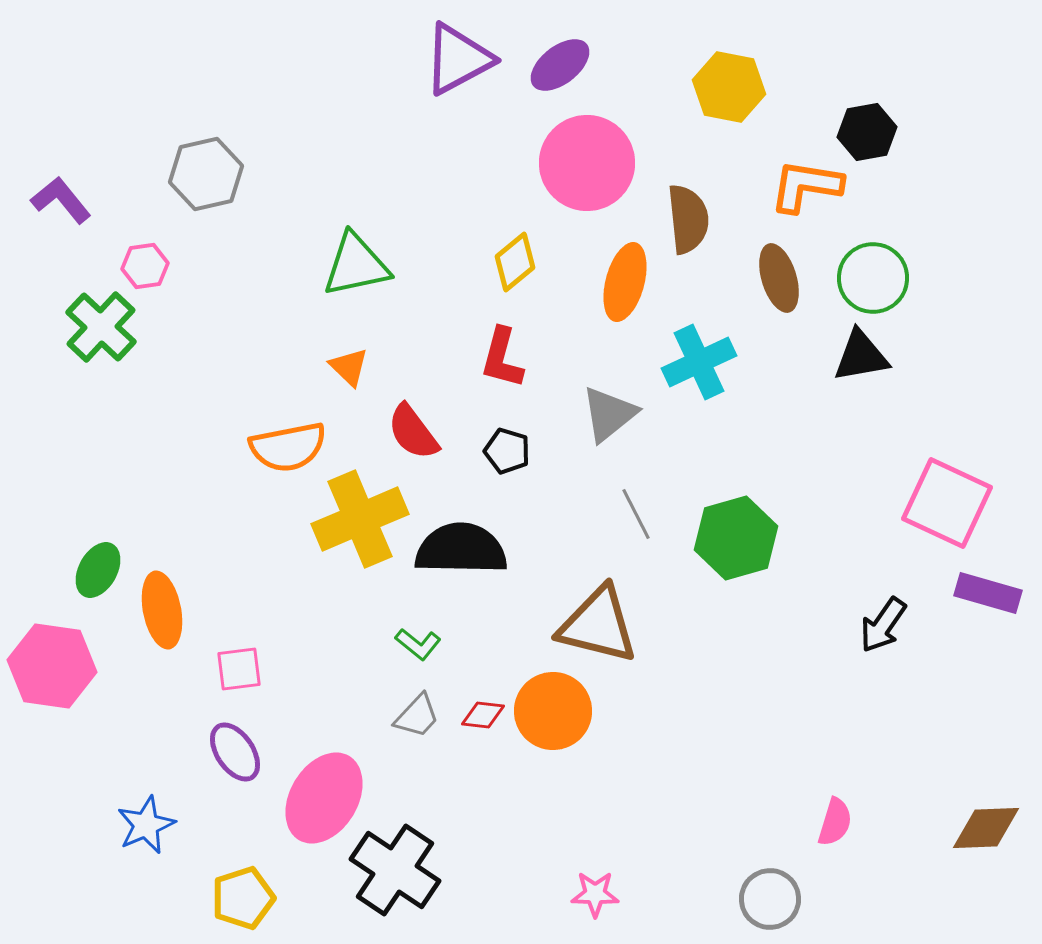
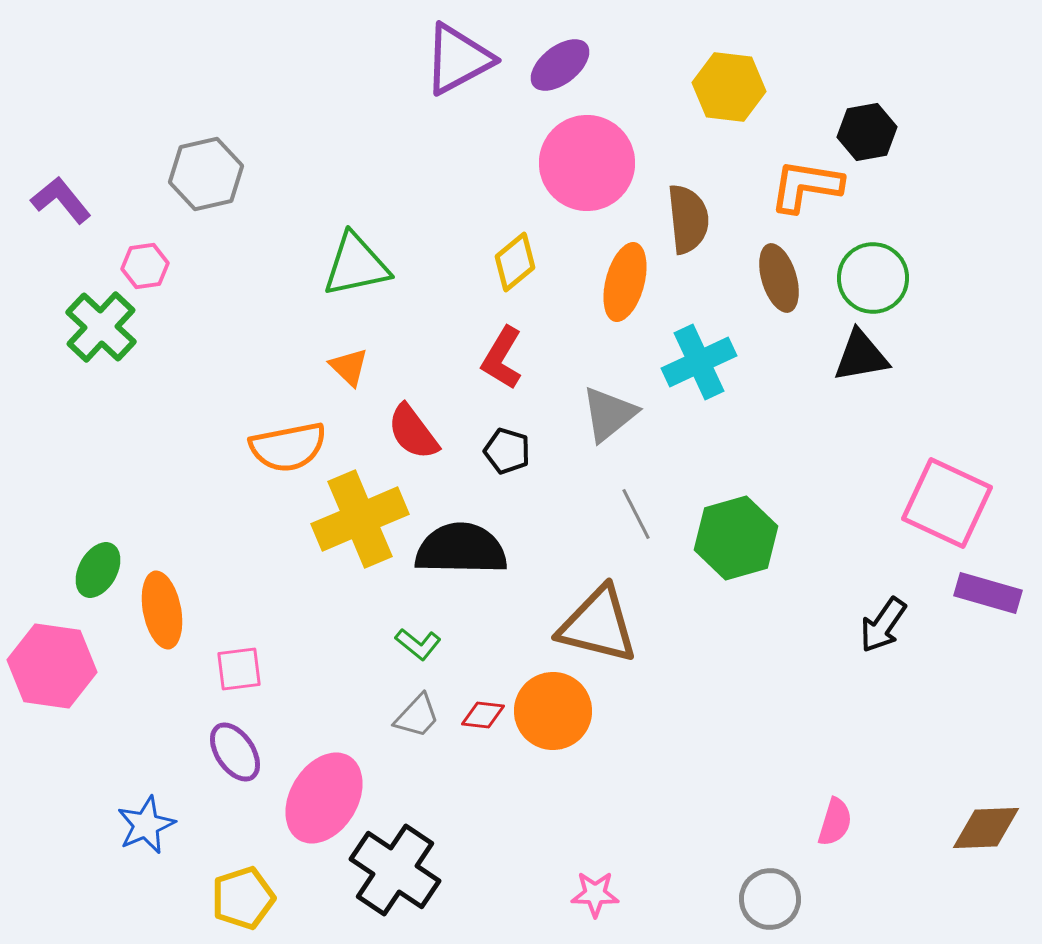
yellow hexagon at (729, 87): rotated 4 degrees counterclockwise
red L-shape at (502, 358): rotated 16 degrees clockwise
